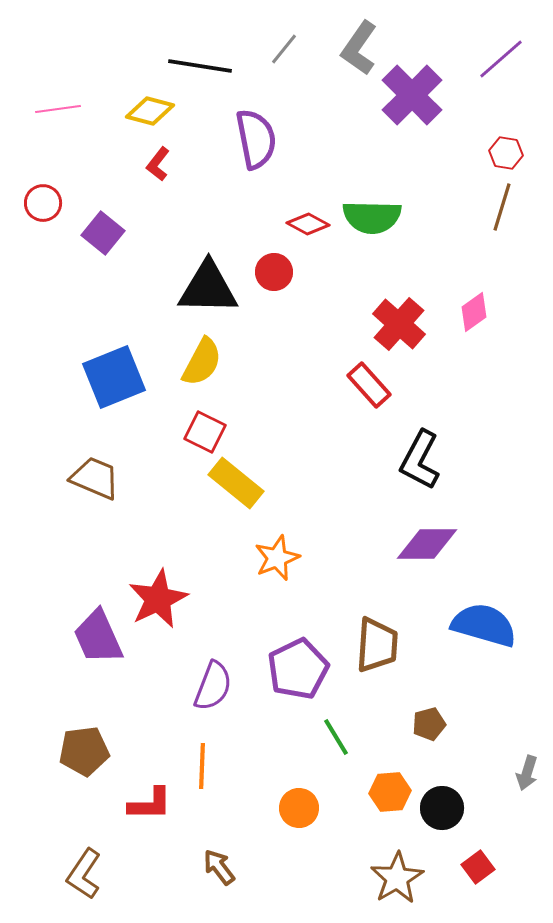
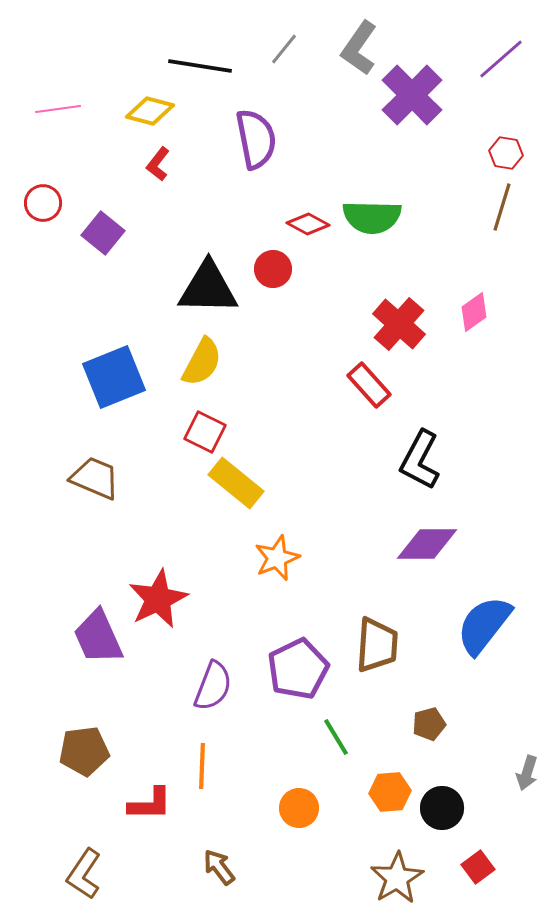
red circle at (274, 272): moved 1 px left, 3 px up
blue semicircle at (484, 625): rotated 68 degrees counterclockwise
